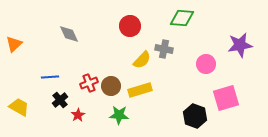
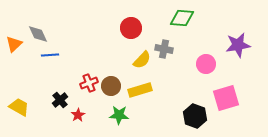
red circle: moved 1 px right, 2 px down
gray diamond: moved 31 px left
purple star: moved 2 px left
blue line: moved 22 px up
